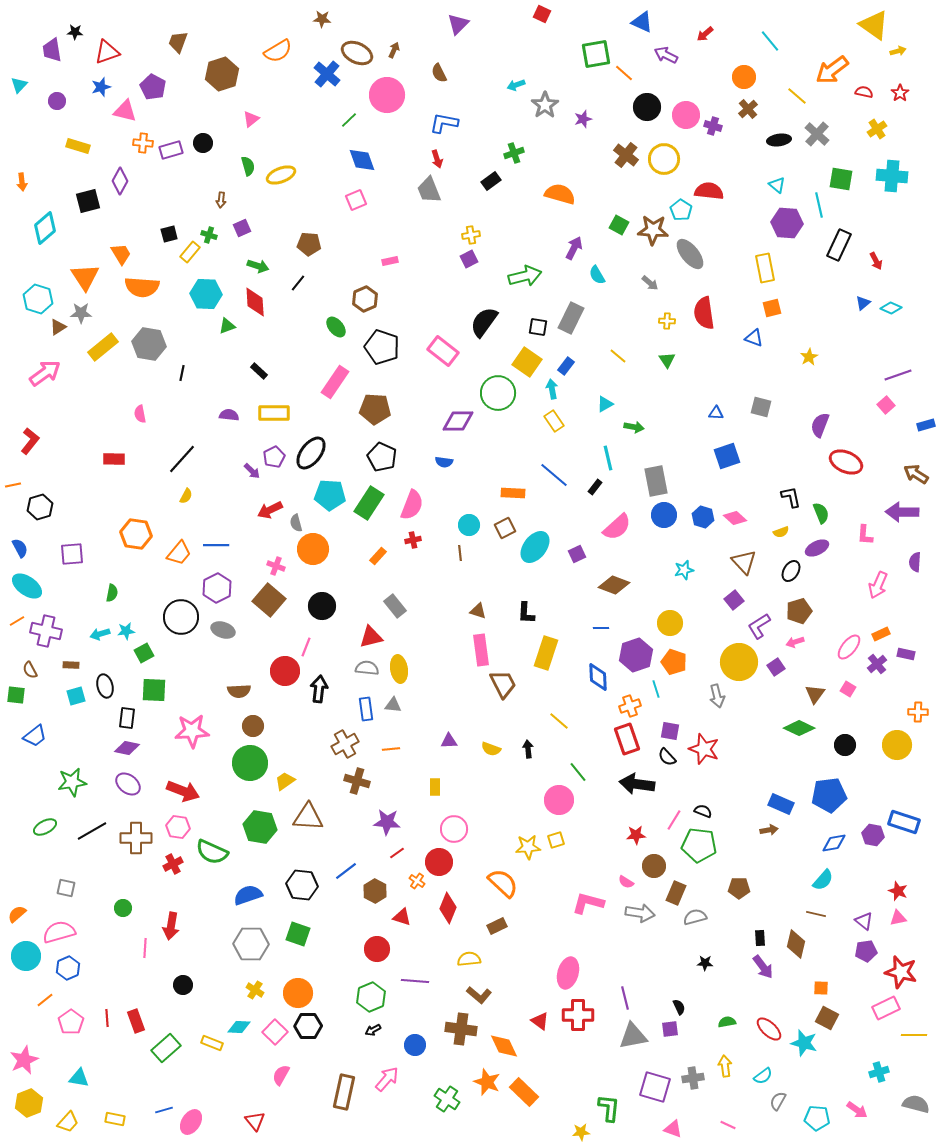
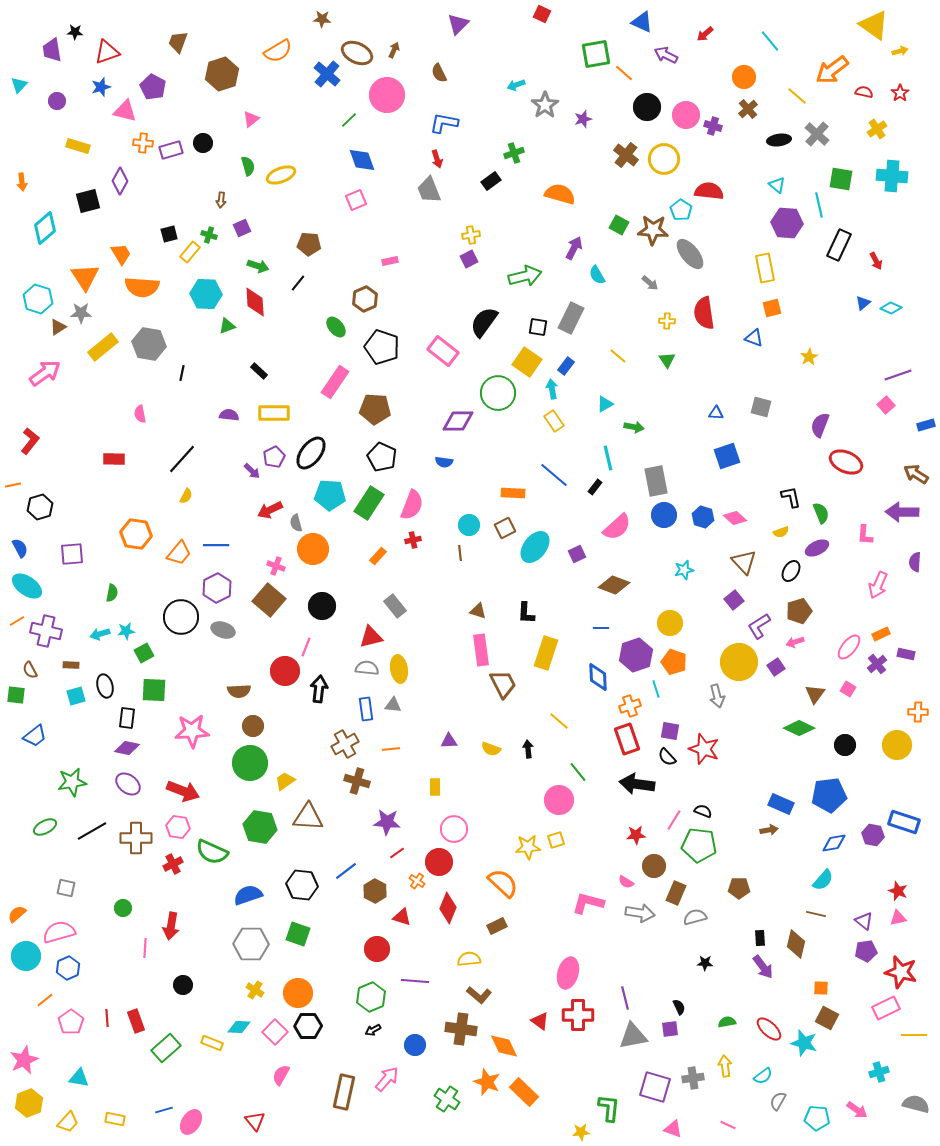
yellow arrow at (898, 51): moved 2 px right
